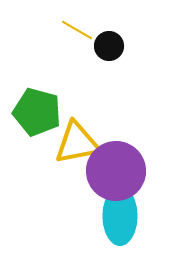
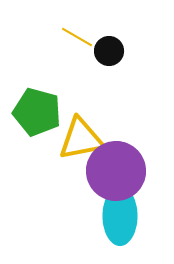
yellow line: moved 7 px down
black circle: moved 5 px down
yellow triangle: moved 4 px right, 4 px up
